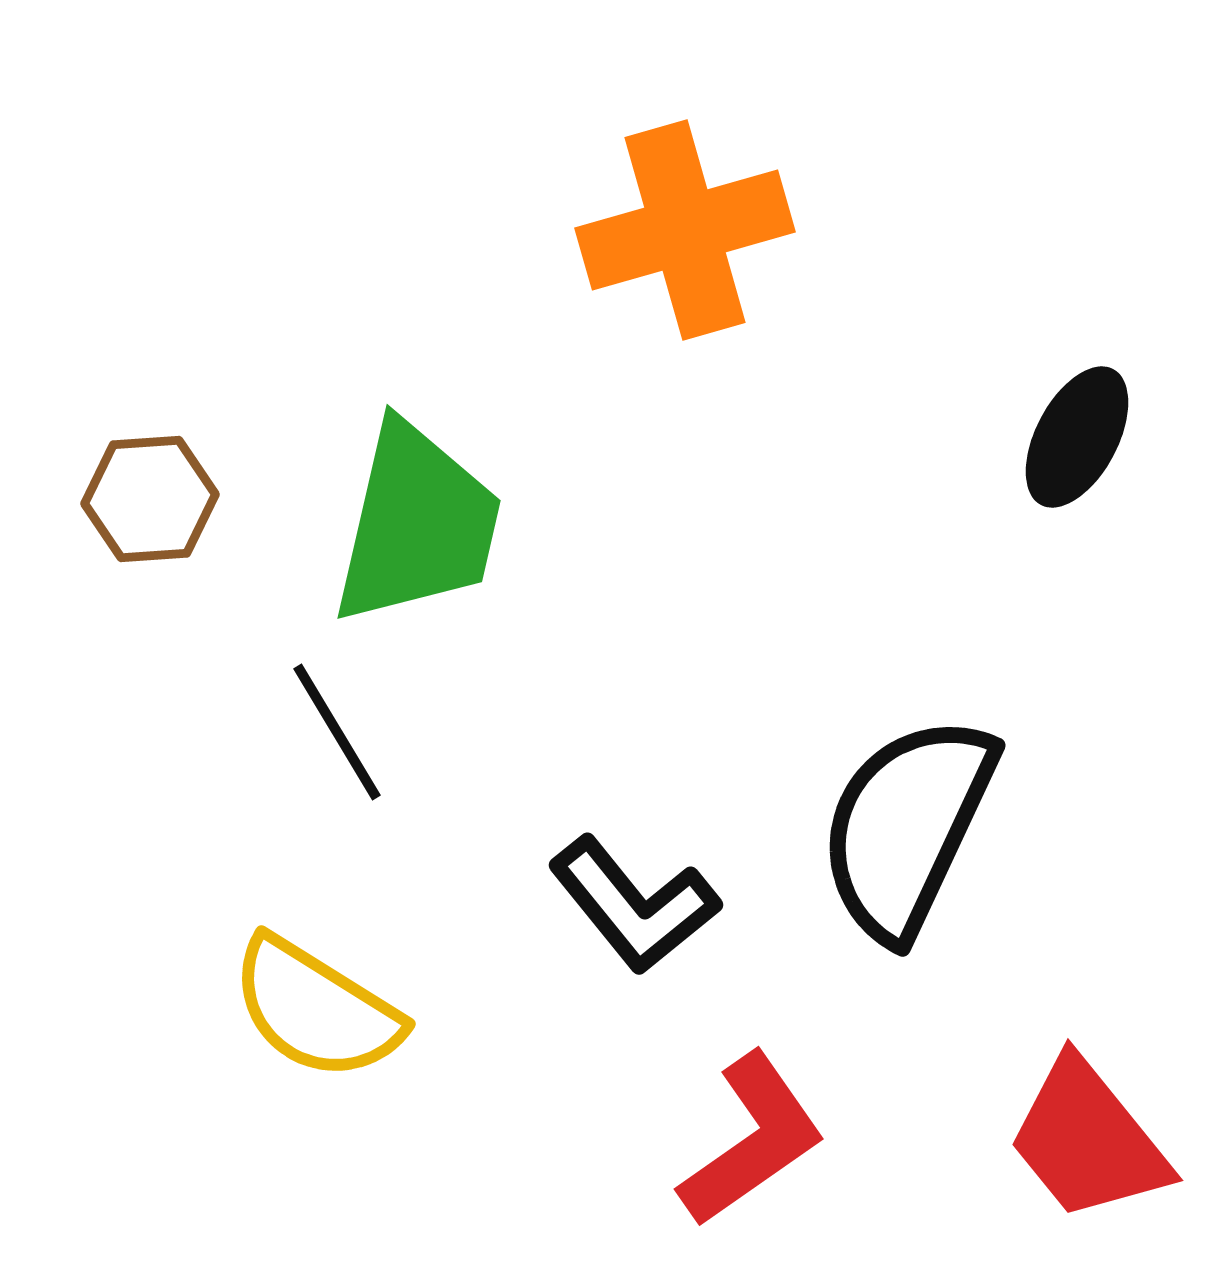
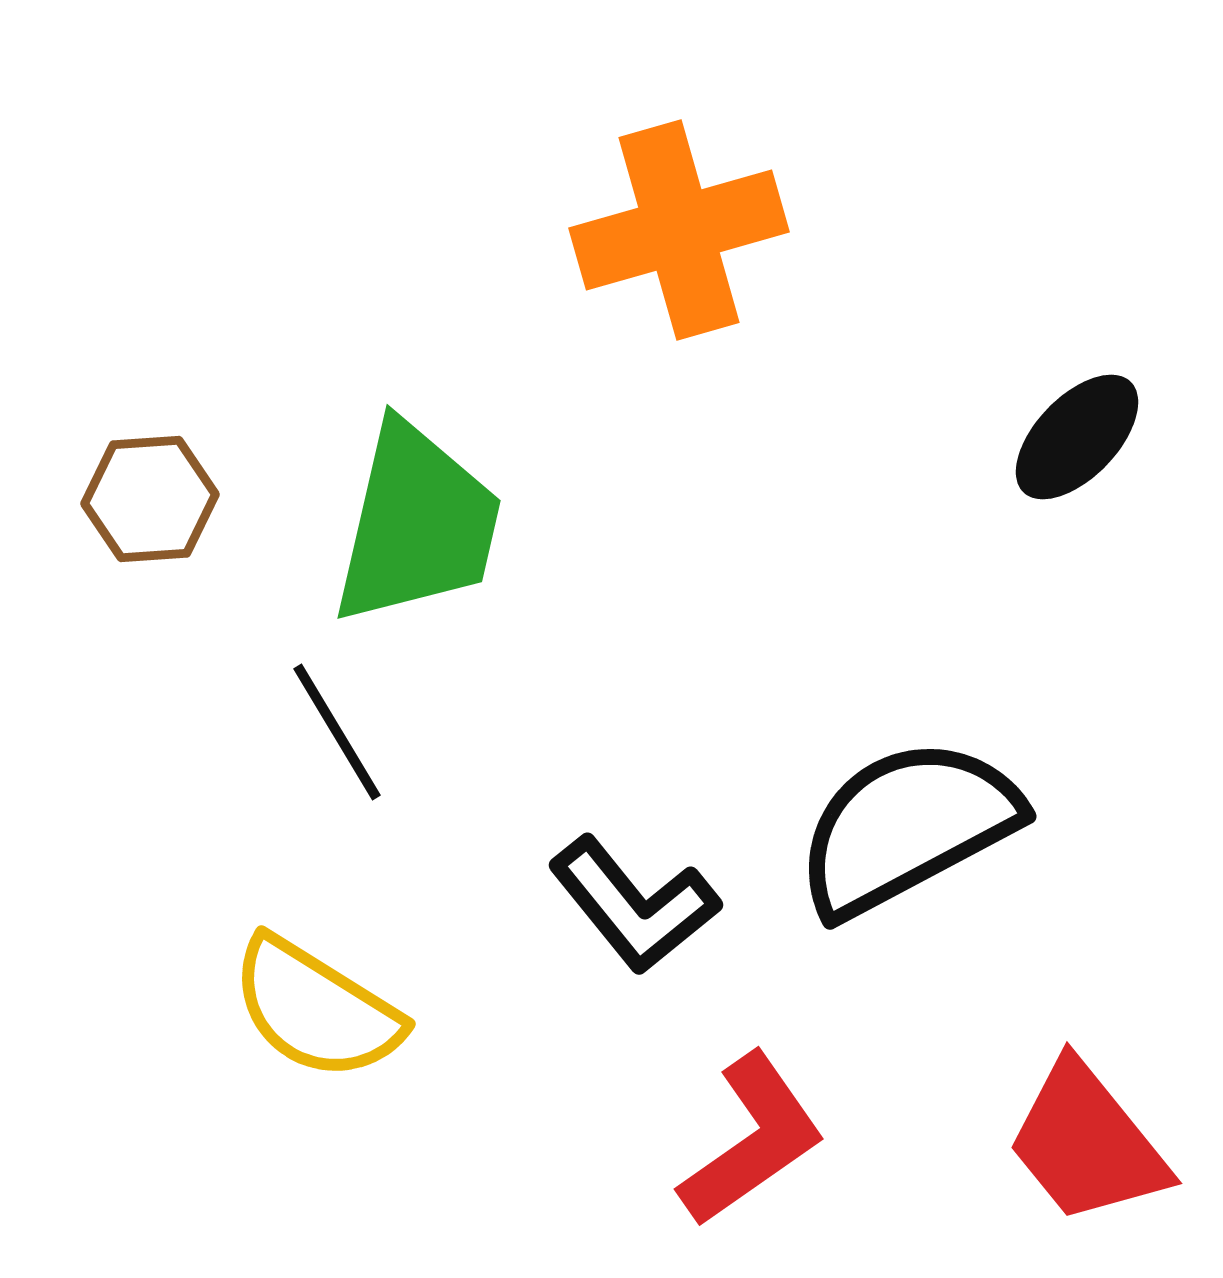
orange cross: moved 6 px left
black ellipse: rotated 16 degrees clockwise
black semicircle: rotated 37 degrees clockwise
red trapezoid: moved 1 px left, 3 px down
